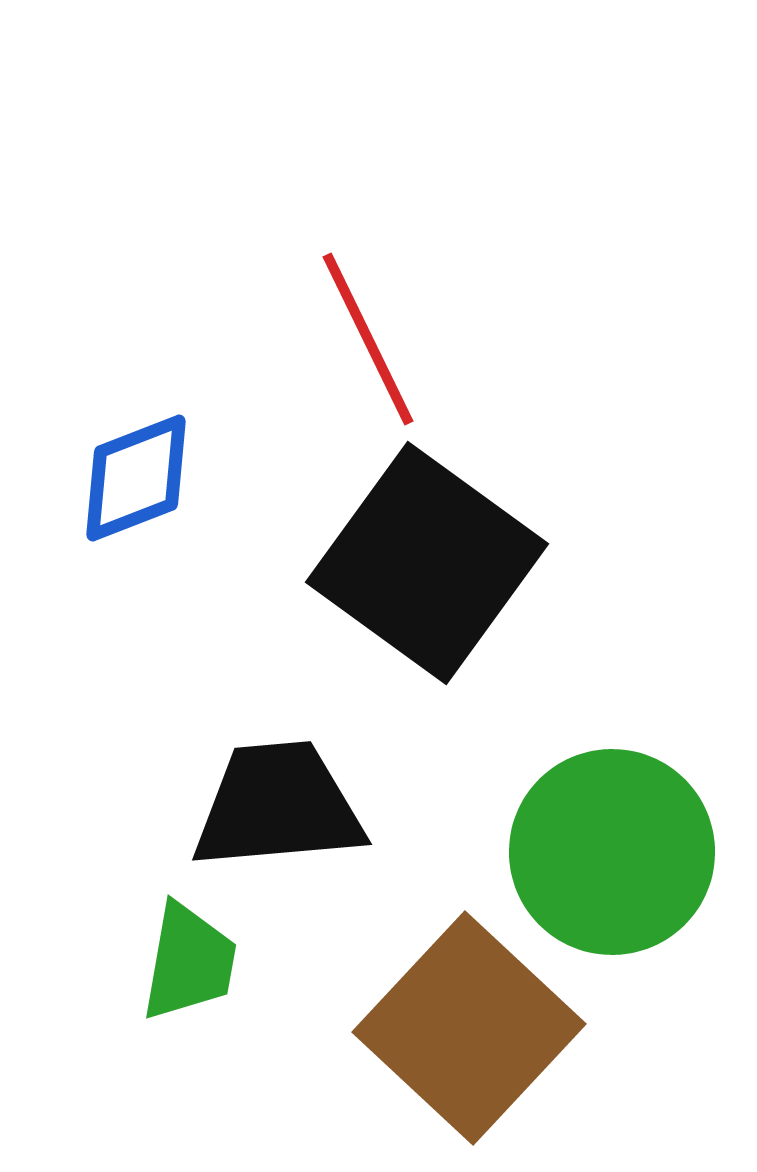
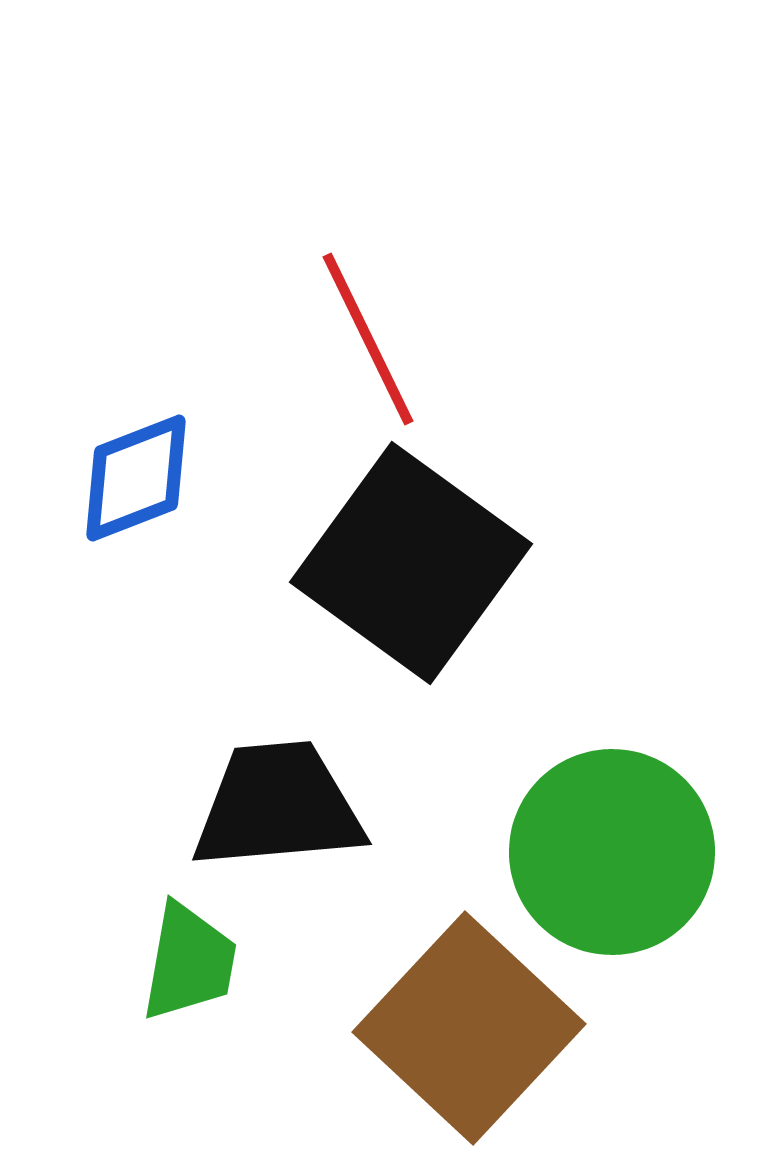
black square: moved 16 px left
